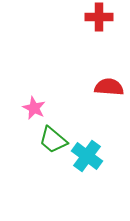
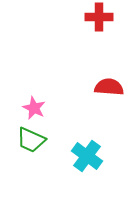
green trapezoid: moved 22 px left; rotated 16 degrees counterclockwise
